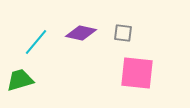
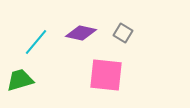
gray square: rotated 24 degrees clockwise
pink square: moved 31 px left, 2 px down
